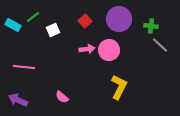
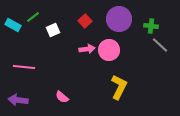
purple arrow: rotated 18 degrees counterclockwise
